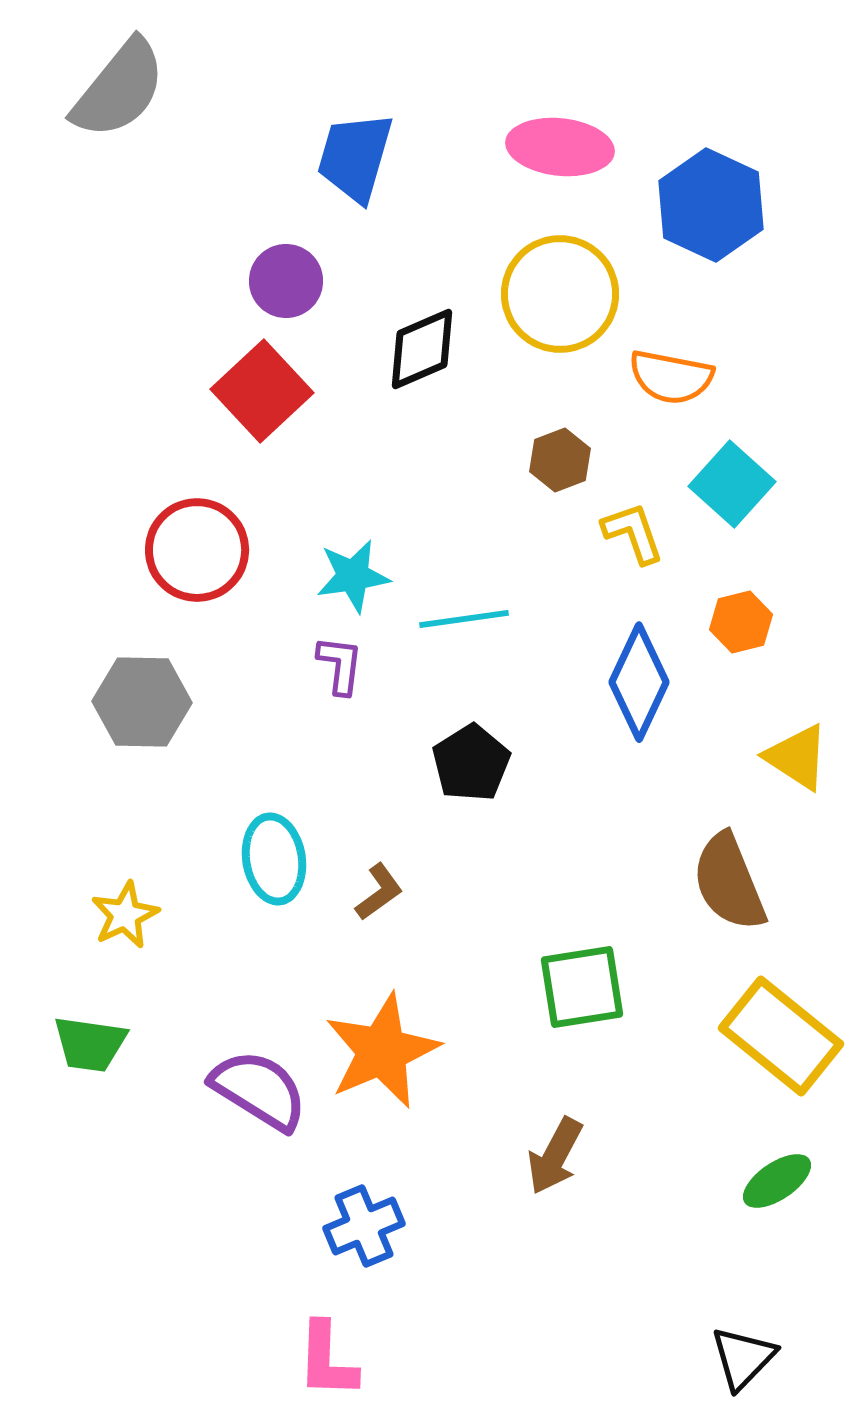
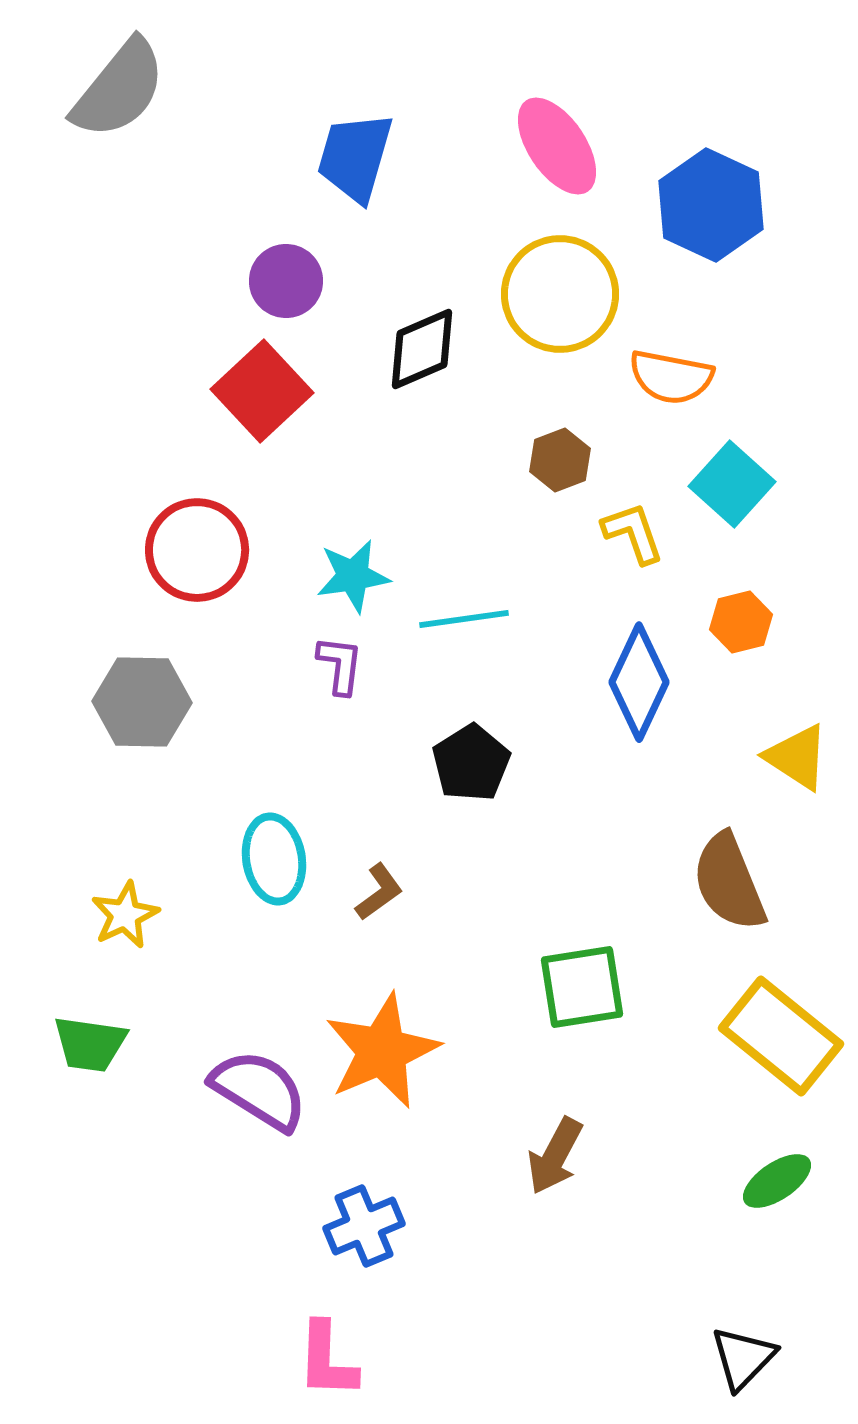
pink ellipse: moved 3 px left, 1 px up; rotated 50 degrees clockwise
